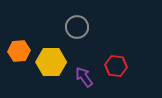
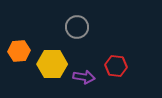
yellow hexagon: moved 1 px right, 2 px down
purple arrow: rotated 135 degrees clockwise
